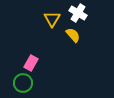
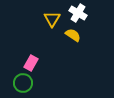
yellow semicircle: rotated 14 degrees counterclockwise
